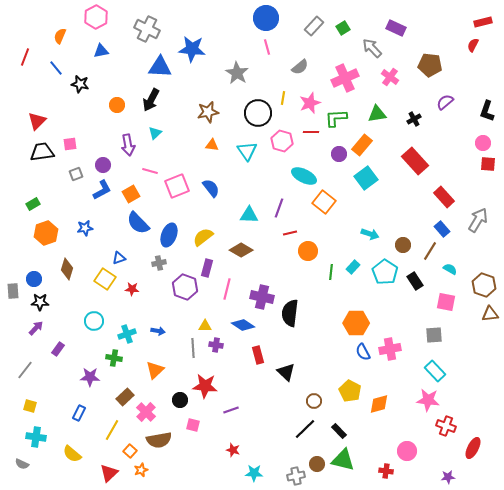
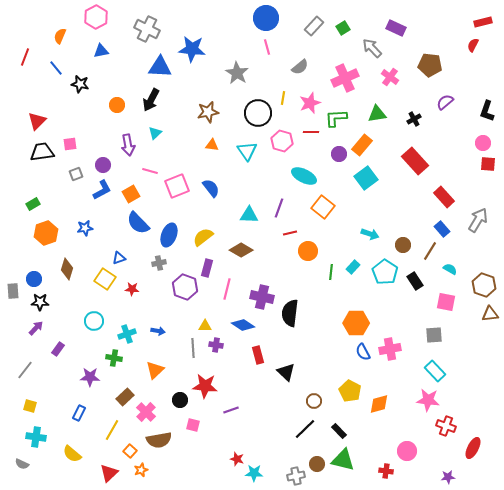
orange square at (324, 202): moved 1 px left, 5 px down
red star at (233, 450): moved 4 px right, 9 px down
